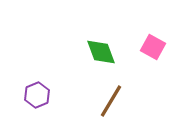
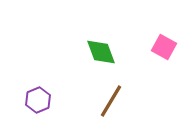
pink square: moved 11 px right
purple hexagon: moved 1 px right, 5 px down
